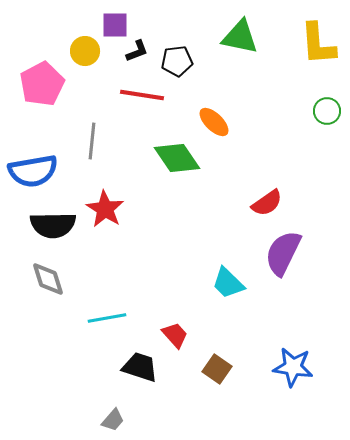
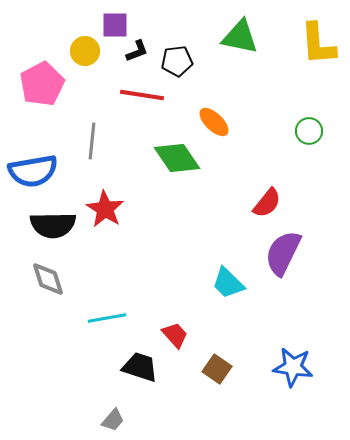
green circle: moved 18 px left, 20 px down
red semicircle: rotated 16 degrees counterclockwise
